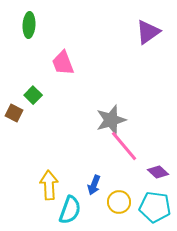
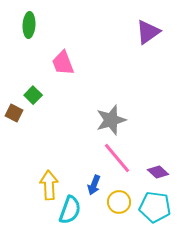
pink line: moved 7 px left, 12 px down
